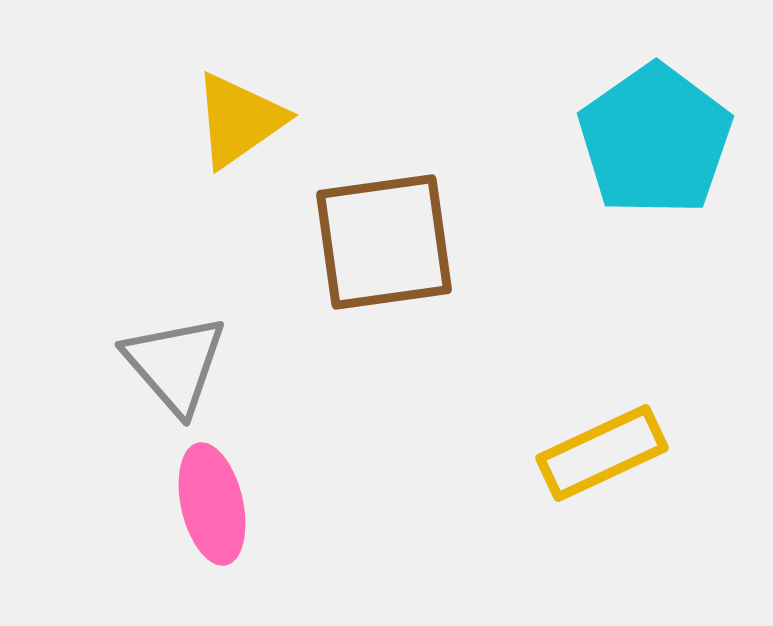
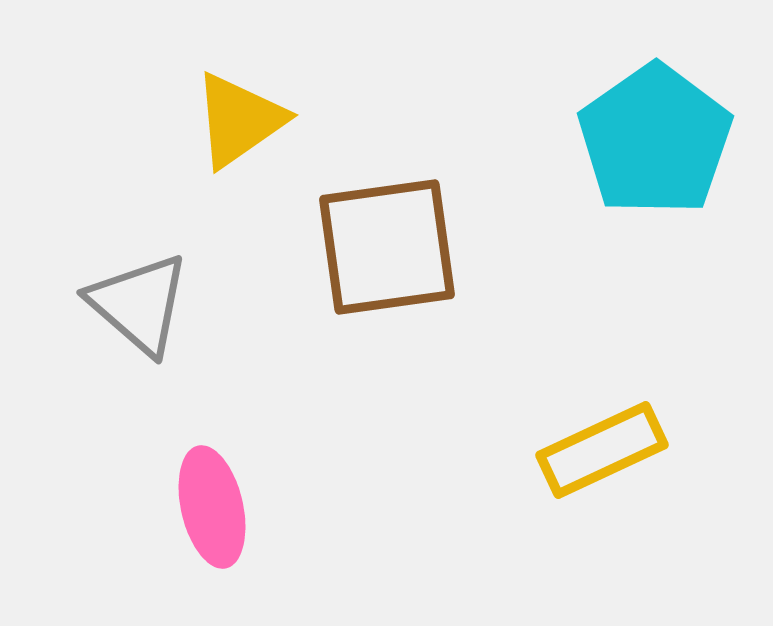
brown square: moved 3 px right, 5 px down
gray triangle: moved 36 px left, 60 px up; rotated 8 degrees counterclockwise
yellow rectangle: moved 3 px up
pink ellipse: moved 3 px down
